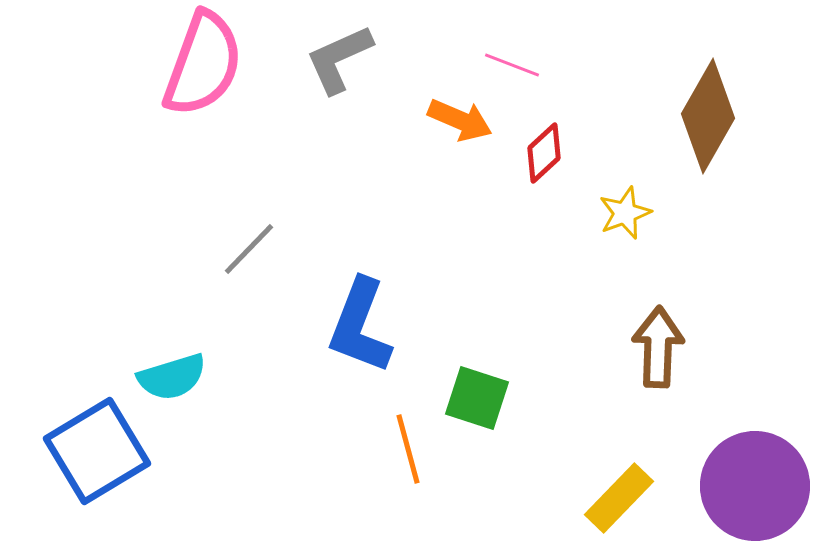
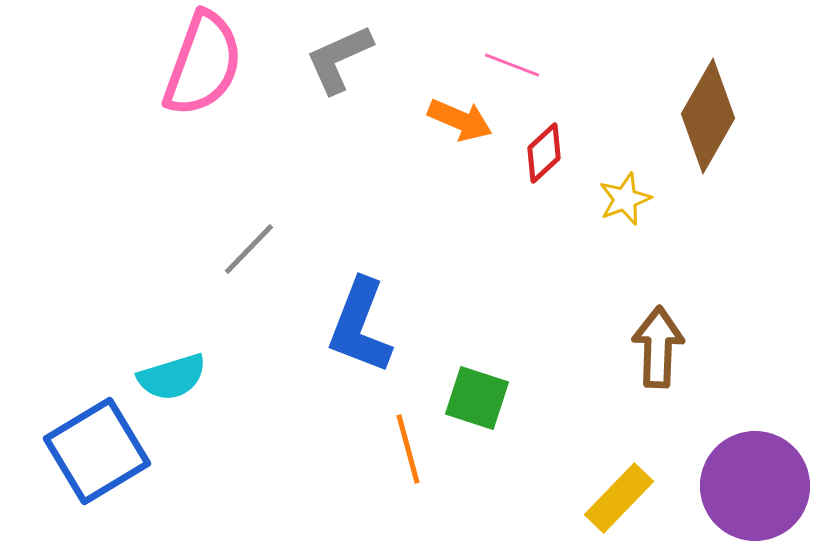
yellow star: moved 14 px up
